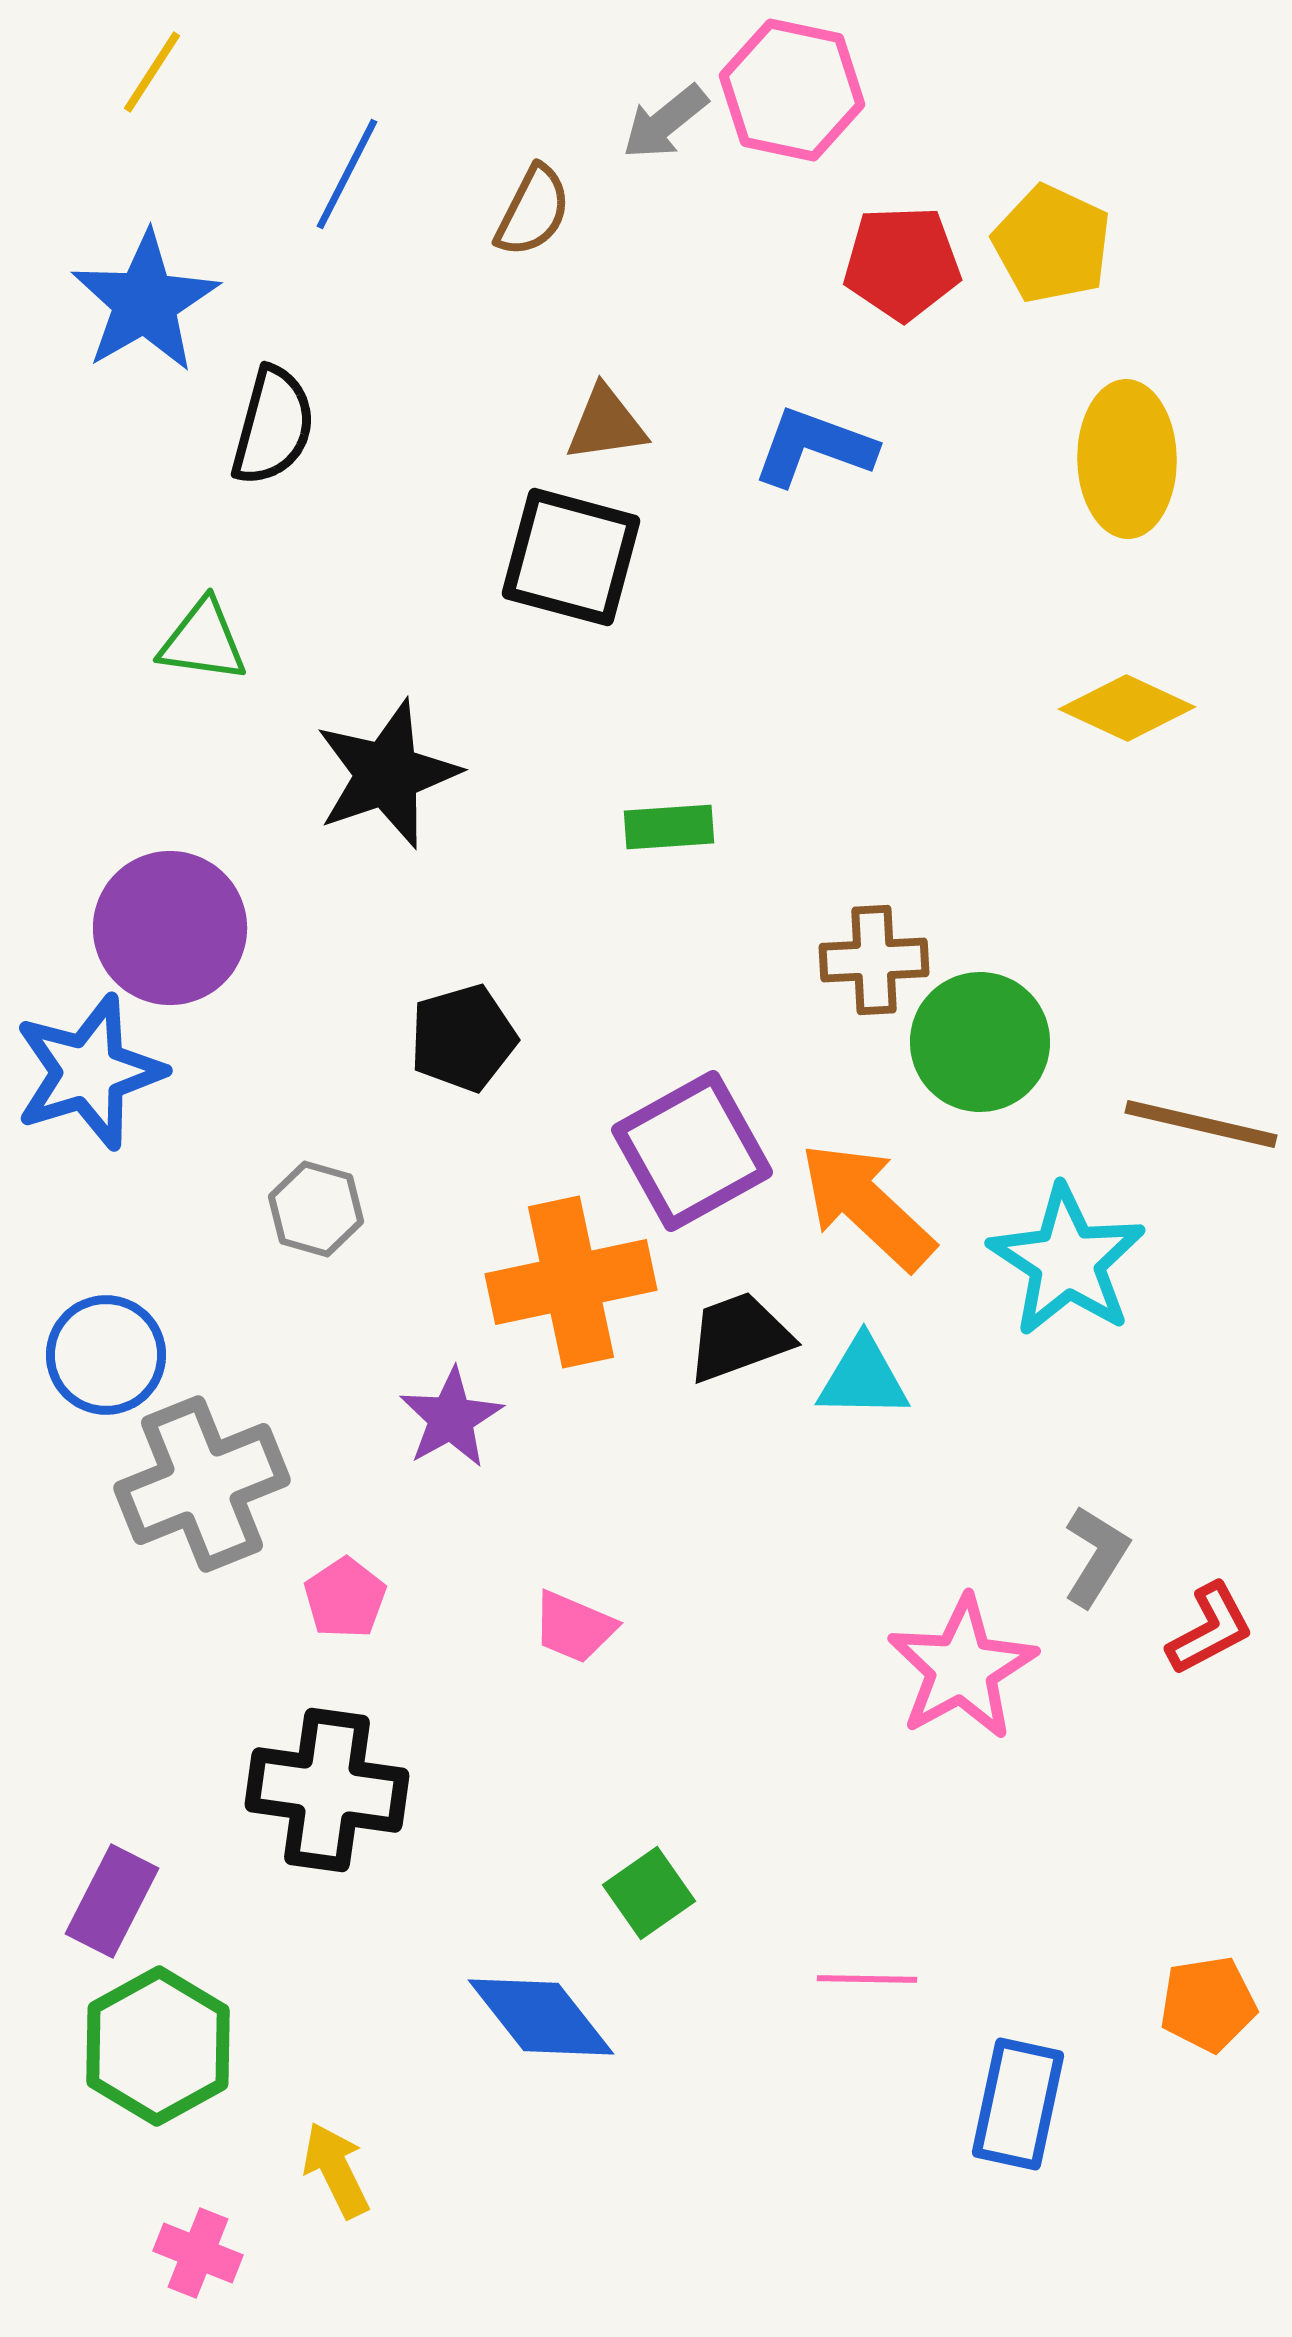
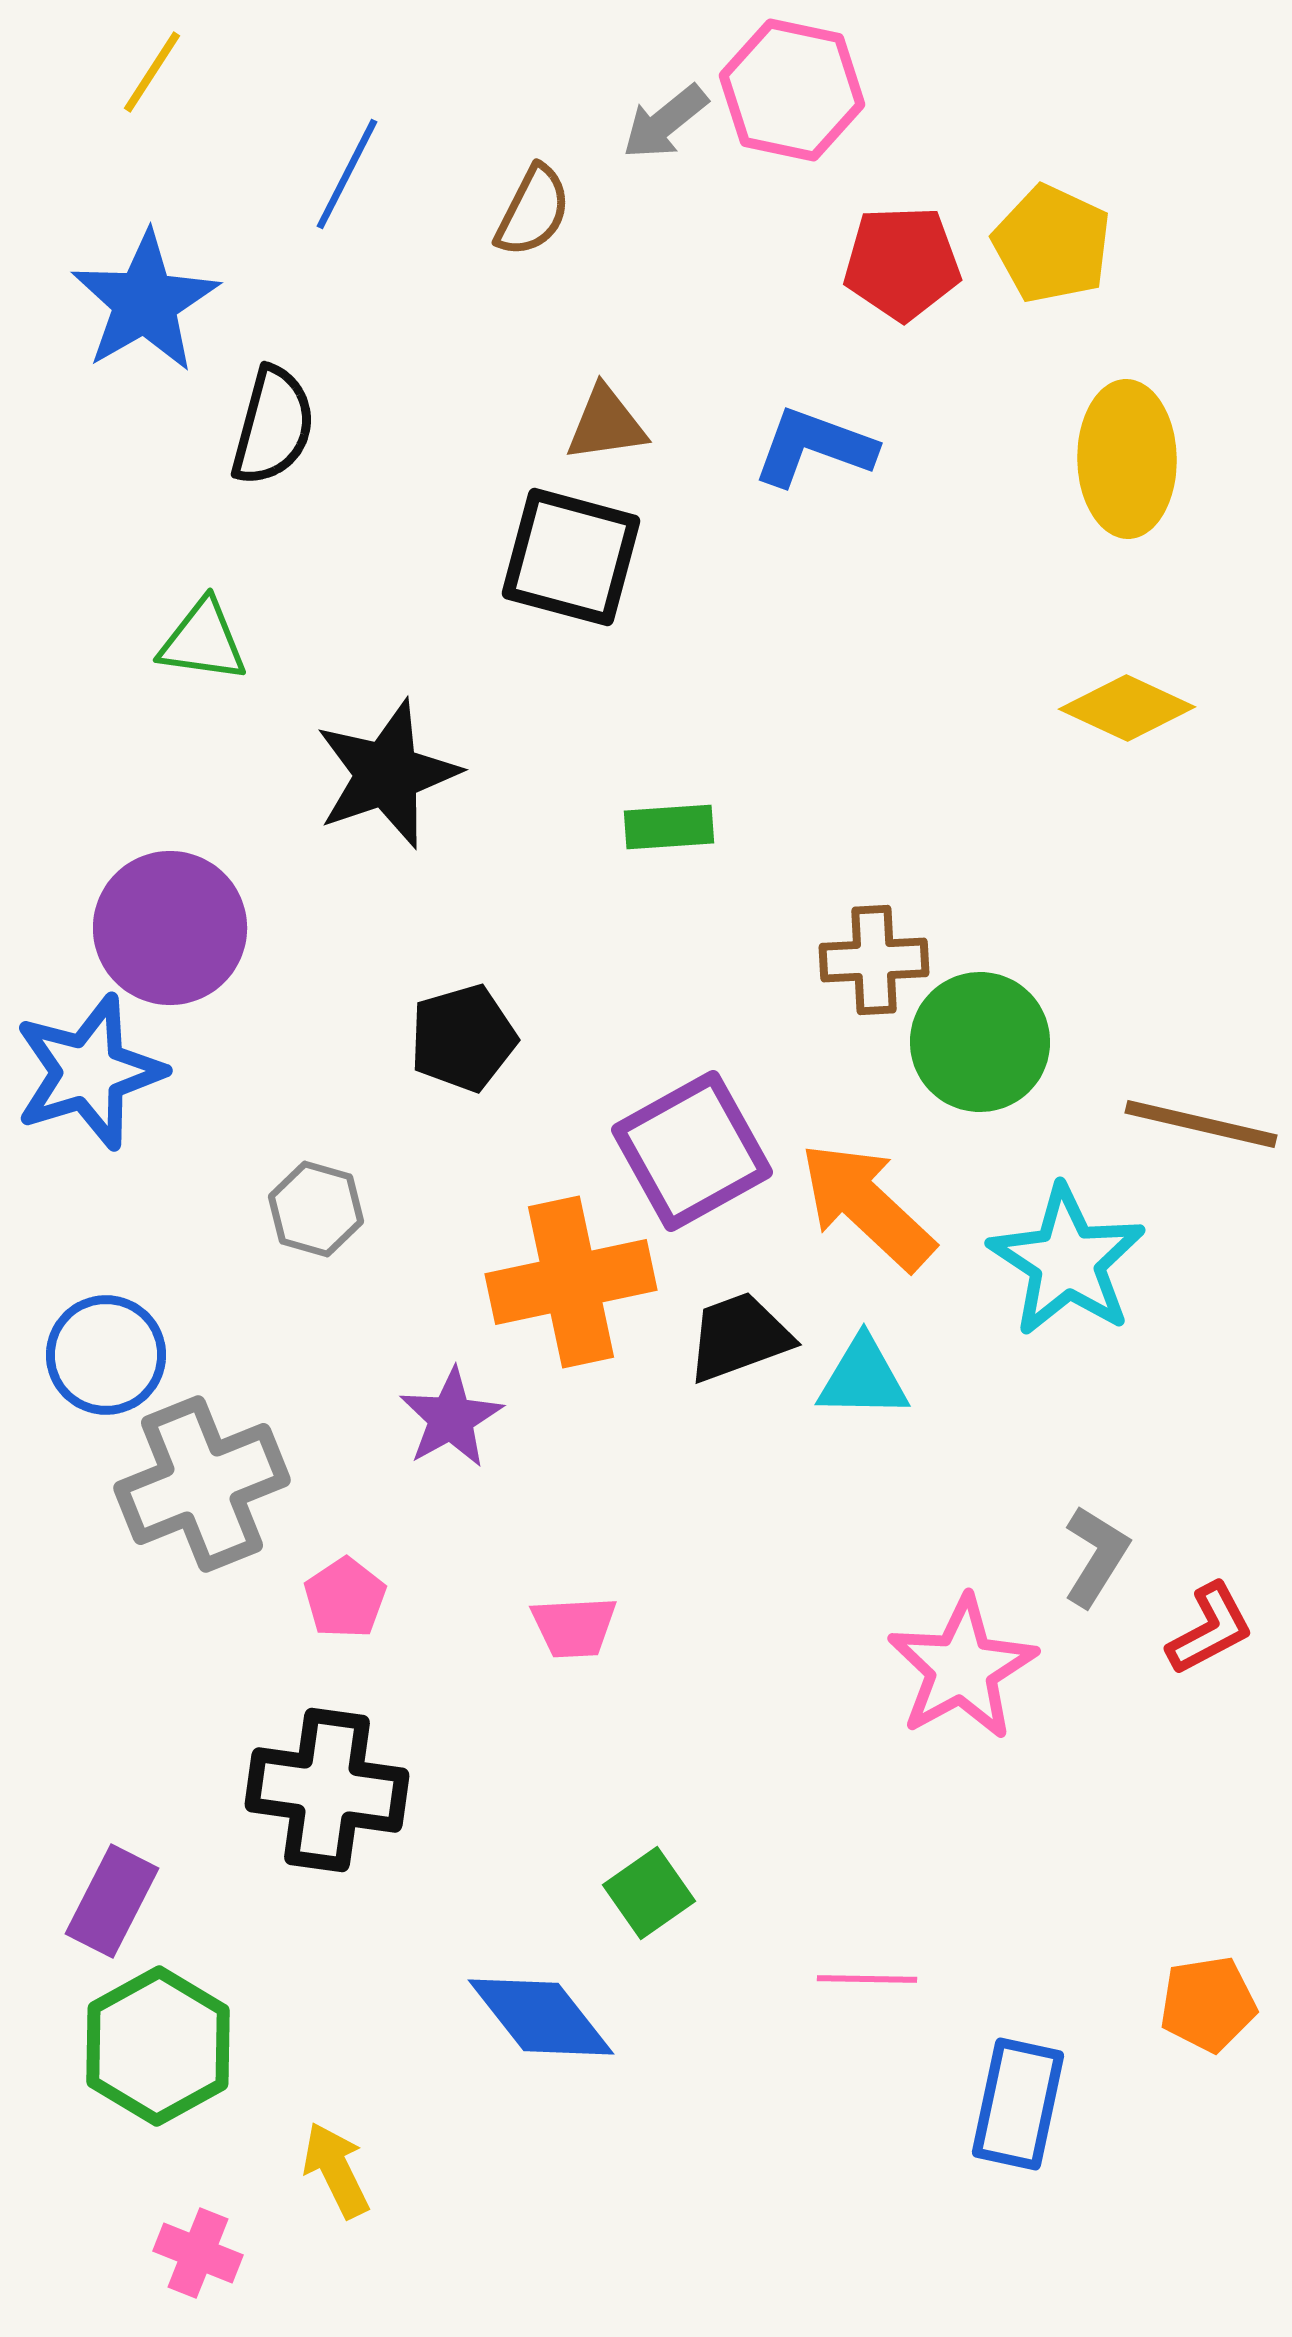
pink trapezoid at (574, 1627): rotated 26 degrees counterclockwise
